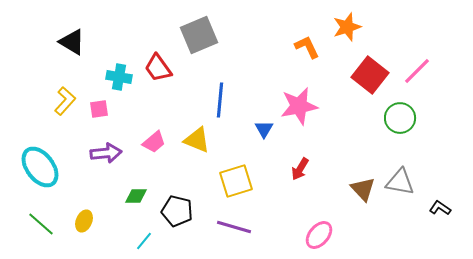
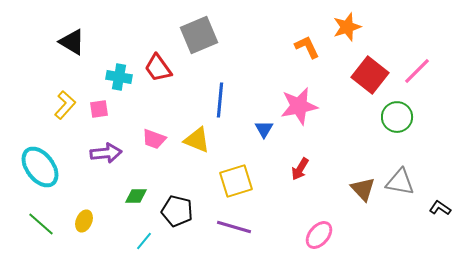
yellow L-shape: moved 4 px down
green circle: moved 3 px left, 1 px up
pink trapezoid: moved 3 px up; rotated 60 degrees clockwise
